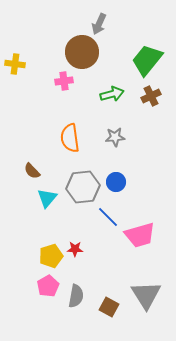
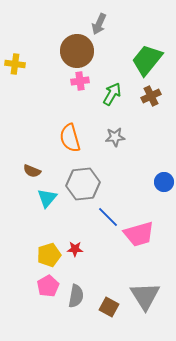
brown circle: moved 5 px left, 1 px up
pink cross: moved 16 px right
green arrow: rotated 45 degrees counterclockwise
orange semicircle: rotated 8 degrees counterclockwise
brown semicircle: rotated 24 degrees counterclockwise
blue circle: moved 48 px right
gray hexagon: moved 3 px up
pink trapezoid: moved 1 px left, 1 px up
yellow pentagon: moved 2 px left, 1 px up
gray triangle: moved 1 px left, 1 px down
